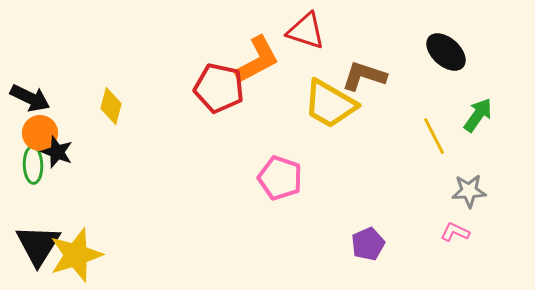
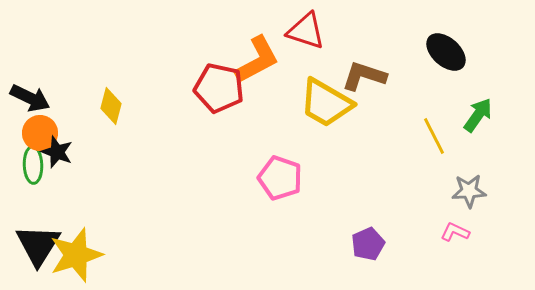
yellow trapezoid: moved 4 px left, 1 px up
